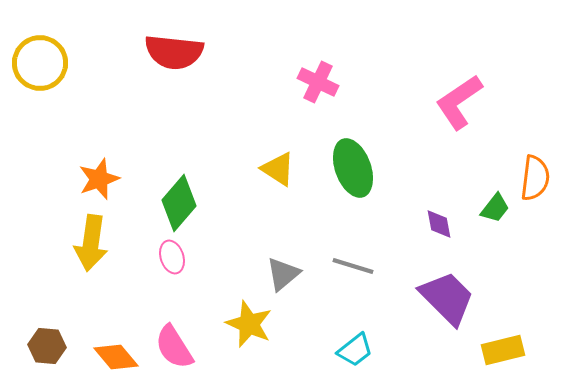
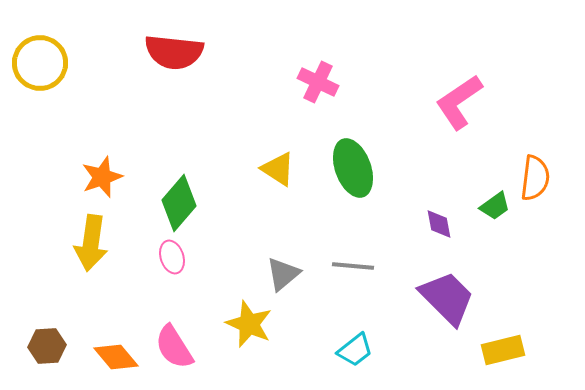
orange star: moved 3 px right, 2 px up
green trapezoid: moved 2 px up; rotated 16 degrees clockwise
gray line: rotated 12 degrees counterclockwise
brown hexagon: rotated 9 degrees counterclockwise
